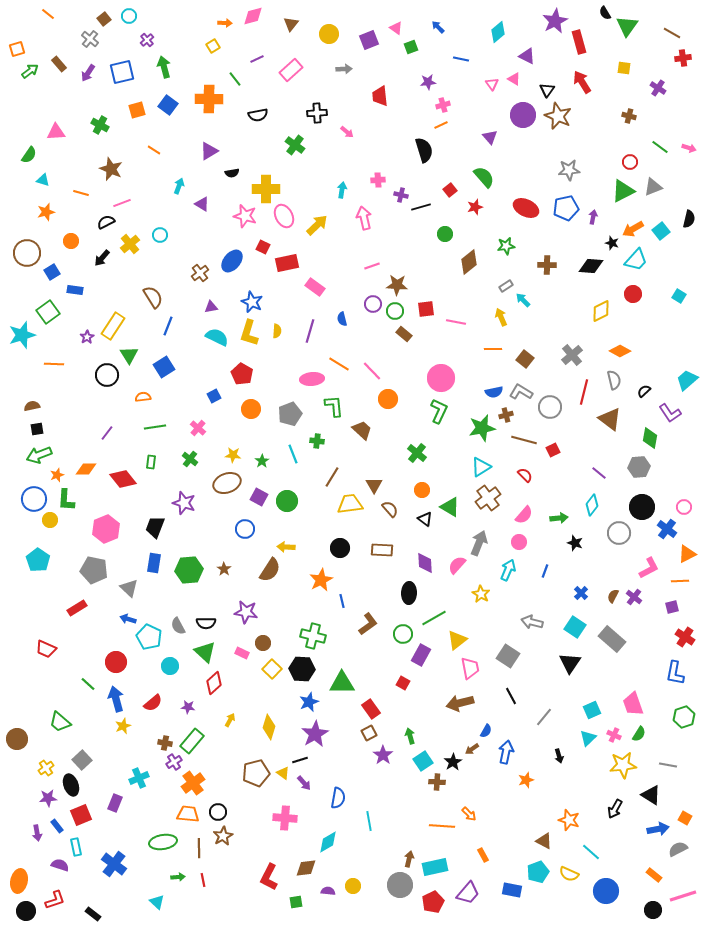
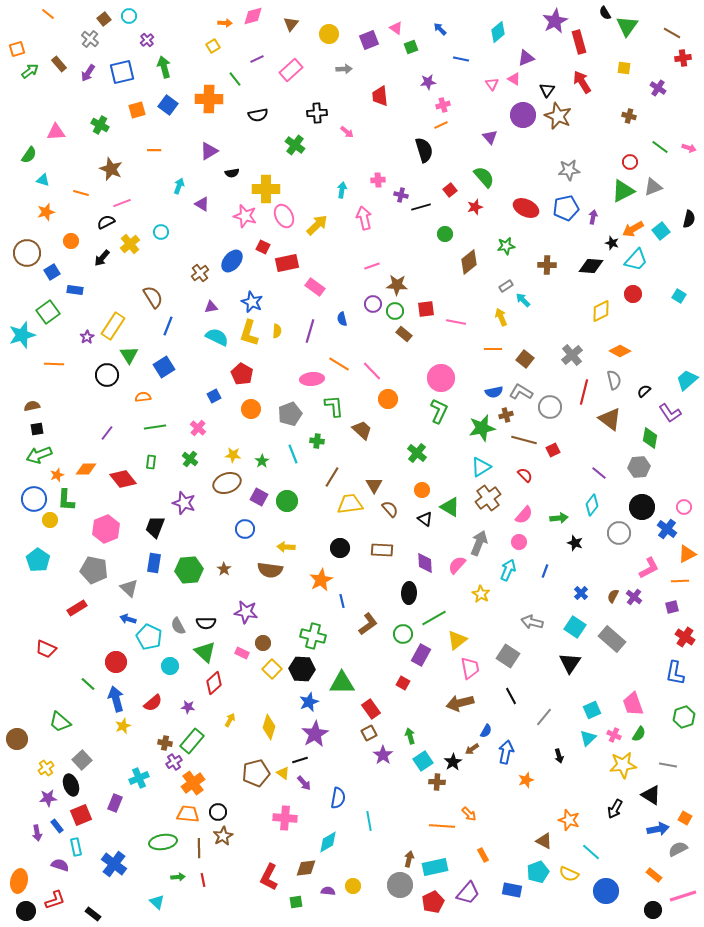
blue arrow at (438, 27): moved 2 px right, 2 px down
purple triangle at (527, 56): moved 1 px left, 2 px down; rotated 48 degrees counterclockwise
orange line at (154, 150): rotated 32 degrees counterclockwise
cyan circle at (160, 235): moved 1 px right, 3 px up
brown semicircle at (270, 570): rotated 65 degrees clockwise
